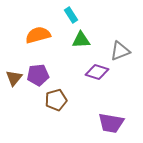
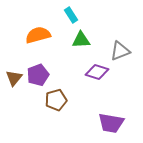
purple pentagon: rotated 15 degrees counterclockwise
